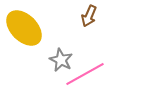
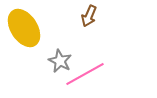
yellow ellipse: rotated 12 degrees clockwise
gray star: moved 1 px left, 1 px down
